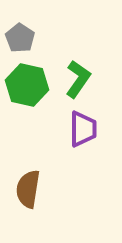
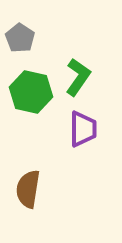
green L-shape: moved 2 px up
green hexagon: moved 4 px right, 7 px down
